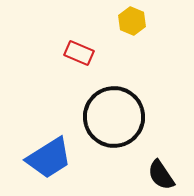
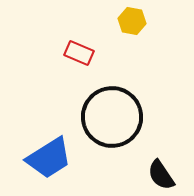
yellow hexagon: rotated 12 degrees counterclockwise
black circle: moved 2 px left
